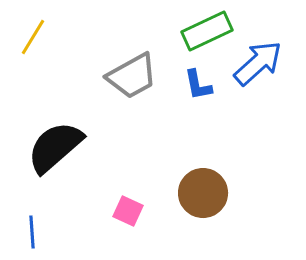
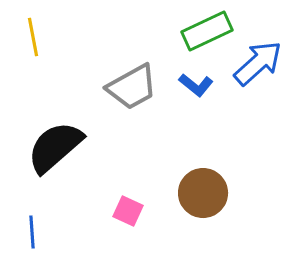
yellow line: rotated 42 degrees counterclockwise
gray trapezoid: moved 11 px down
blue L-shape: moved 2 px left; rotated 40 degrees counterclockwise
